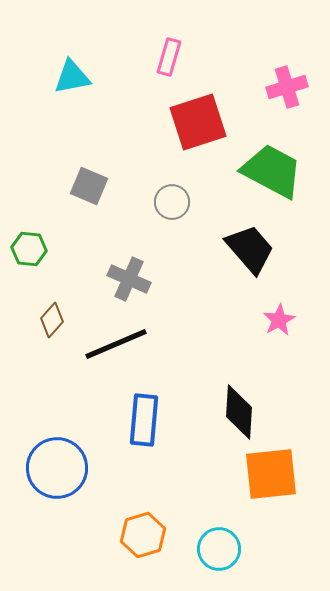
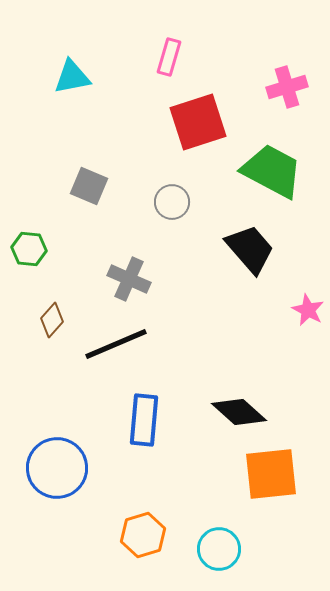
pink star: moved 29 px right, 10 px up; rotated 16 degrees counterclockwise
black diamond: rotated 52 degrees counterclockwise
